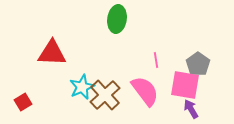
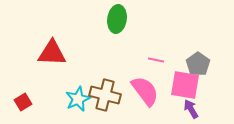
pink line: rotated 70 degrees counterclockwise
cyan star: moved 4 px left, 12 px down
brown cross: rotated 32 degrees counterclockwise
